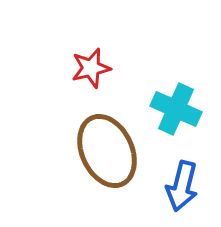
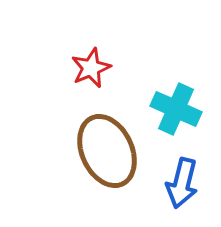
red star: rotated 9 degrees counterclockwise
blue arrow: moved 3 px up
